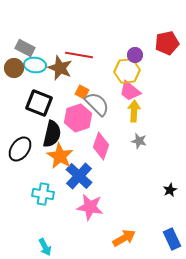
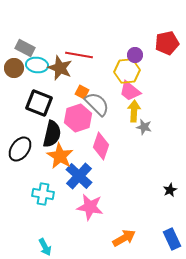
cyan ellipse: moved 2 px right
gray star: moved 5 px right, 14 px up
